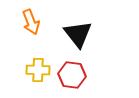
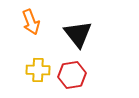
red hexagon: rotated 16 degrees counterclockwise
